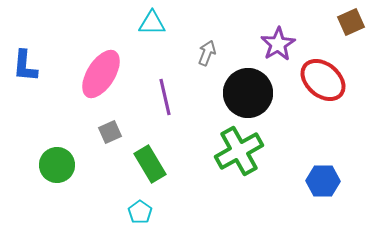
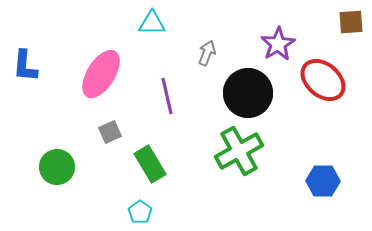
brown square: rotated 20 degrees clockwise
purple line: moved 2 px right, 1 px up
green circle: moved 2 px down
